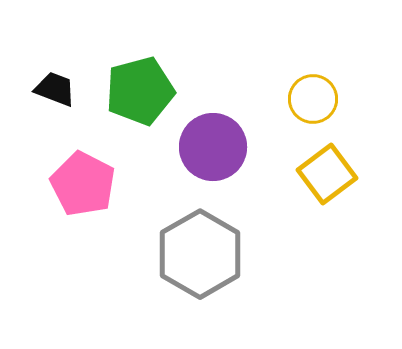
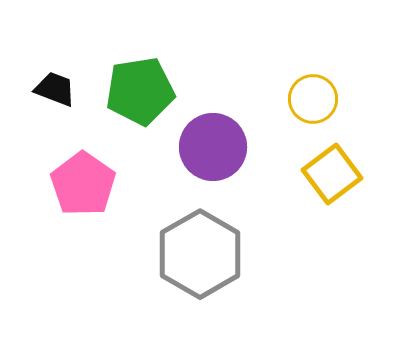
green pentagon: rotated 6 degrees clockwise
yellow square: moved 5 px right
pink pentagon: rotated 8 degrees clockwise
